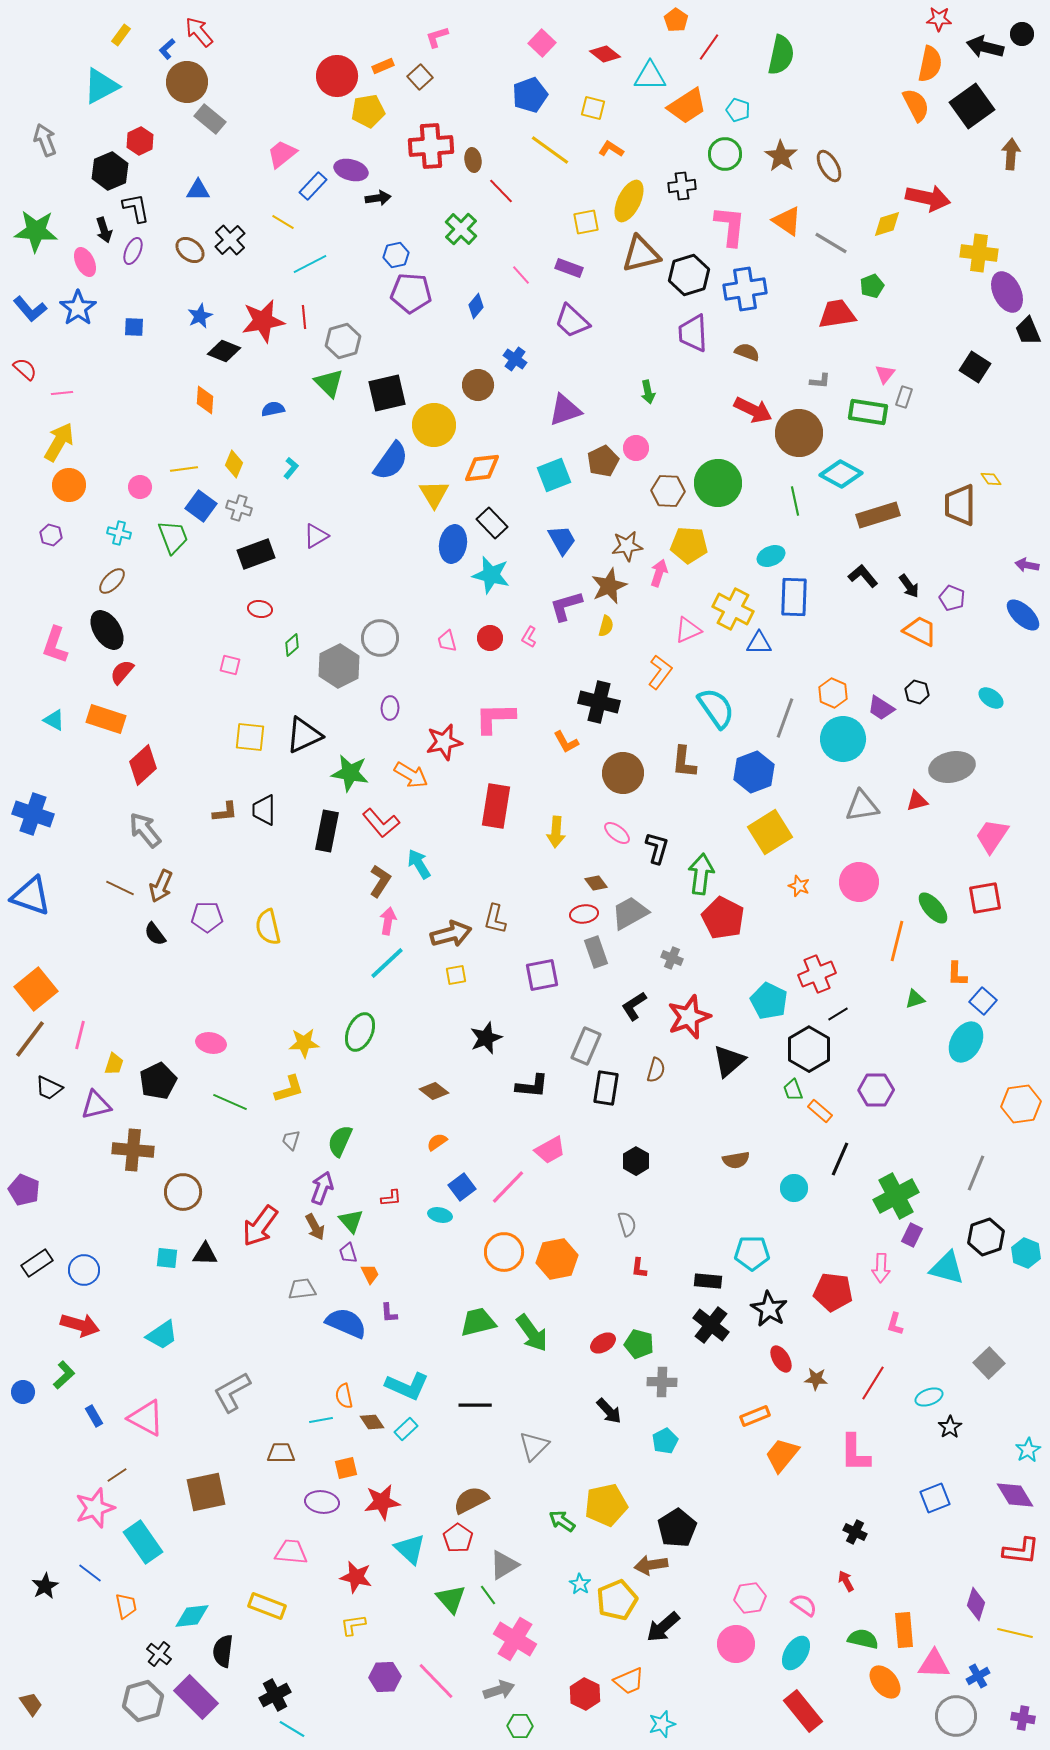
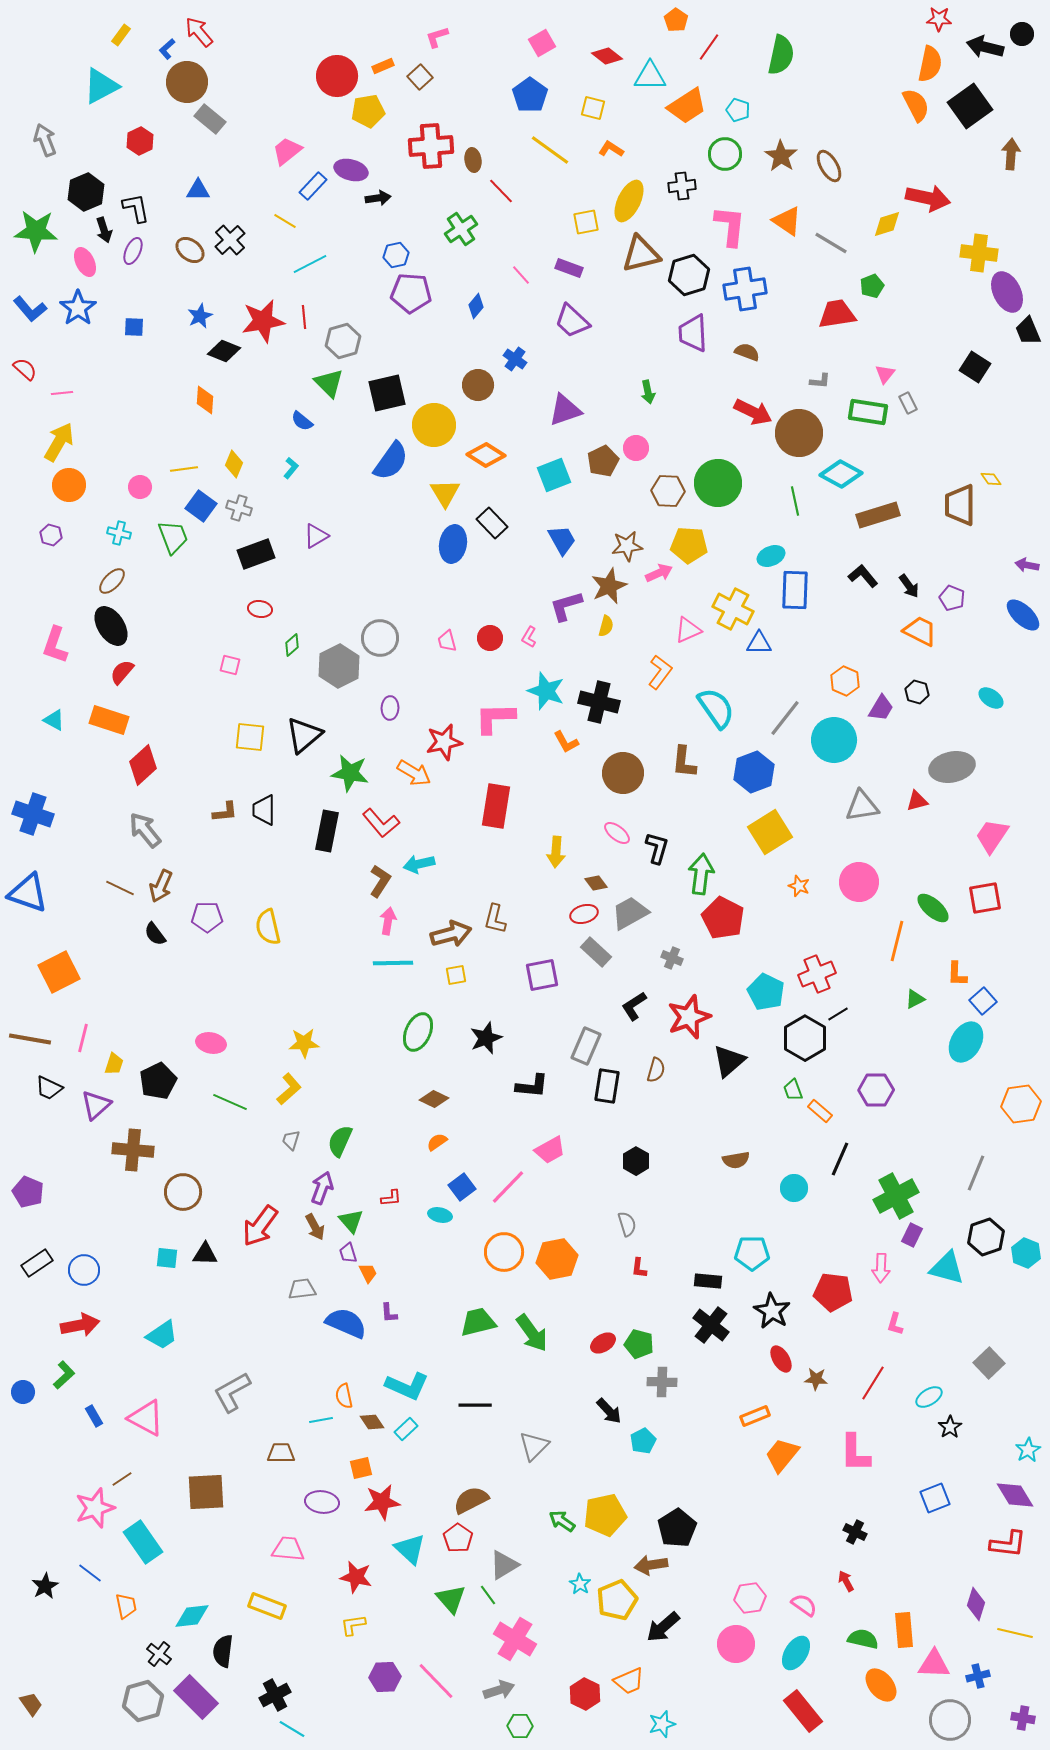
pink square at (542, 43): rotated 16 degrees clockwise
red diamond at (605, 54): moved 2 px right, 2 px down
blue pentagon at (530, 95): rotated 16 degrees counterclockwise
black square at (972, 106): moved 2 px left
pink trapezoid at (282, 154): moved 5 px right, 3 px up
black hexagon at (110, 171): moved 24 px left, 21 px down
yellow line at (283, 222): moved 2 px right, 1 px up
green cross at (461, 229): rotated 12 degrees clockwise
gray rectangle at (904, 397): moved 4 px right, 6 px down; rotated 45 degrees counterclockwise
blue semicircle at (273, 409): moved 29 px right, 12 px down; rotated 130 degrees counterclockwise
red arrow at (753, 410): moved 2 px down
orange diamond at (482, 468): moved 4 px right, 13 px up; rotated 39 degrees clockwise
yellow triangle at (434, 494): moved 11 px right, 1 px up
pink arrow at (659, 573): rotated 48 degrees clockwise
cyan star at (491, 575): moved 55 px right, 116 px down; rotated 6 degrees clockwise
blue rectangle at (794, 597): moved 1 px right, 7 px up
black ellipse at (107, 630): moved 4 px right, 4 px up
orange hexagon at (833, 693): moved 12 px right, 12 px up
purple trapezoid at (881, 708): rotated 92 degrees counterclockwise
gray line at (785, 718): rotated 18 degrees clockwise
orange rectangle at (106, 719): moved 3 px right, 1 px down
black triangle at (304, 735): rotated 15 degrees counterclockwise
cyan circle at (843, 739): moved 9 px left, 1 px down
orange arrow at (411, 775): moved 3 px right, 2 px up
yellow arrow at (556, 832): moved 20 px down
cyan arrow at (419, 864): rotated 72 degrees counterclockwise
blue triangle at (31, 896): moved 3 px left, 3 px up
green ellipse at (933, 908): rotated 8 degrees counterclockwise
red ellipse at (584, 914): rotated 8 degrees counterclockwise
gray rectangle at (596, 952): rotated 28 degrees counterclockwise
cyan line at (387, 963): moved 6 px right; rotated 42 degrees clockwise
orange square at (36, 989): moved 23 px right, 17 px up; rotated 12 degrees clockwise
green triangle at (915, 999): rotated 10 degrees counterclockwise
cyan pentagon at (769, 1001): moved 3 px left, 9 px up
blue square at (983, 1001): rotated 8 degrees clockwise
green ellipse at (360, 1032): moved 58 px right
pink line at (80, 1035): moved 3 px right, 3 px down
brown line at (30, 1039): rotated 63 degrees clockwise
black hexagon at (809, 1049): moved 4 px left, 11 px up
black rectangle at (606, 1088): moved 1 px right, 2 px up
yellow L-shape at (289, 1089): rotated 24 degrees counterclockwise
brown diamond at (434, 1091): moved 8 px down; rotated 12 degrees counterclockwise
purple triangle at (96, 1105): rotated 28 degrees counterclockwise
purple pentagon at (24, 1190): moved 4 px right, 2 px down
orange trapezoid at (370, 1274): moved 2 px left, 1 px up
black star at (769, 1309): moved 3 px right, 2 px down
red arrow at (80, 1325): rotated 27 degrees counterclockwise
cyan ellipse at (929, 1397): rotated 12 degrees counterclockwise
cyan pentagon at (665, 1441): moved 22 px left
orange square at (346, 1468): moved 15 px right
brown line at (117, 1475): moved 5 px right, 4 px down
brown square at (206, 1492): rotated 9 degrees clockwise
yellow pentagon at (606, 1505): moved 1 px left, 10 px down
red L-shape at (1021, 1551): moved 13 px left, 7 px up
pink trapezoid at (291, 1552): moved 3 px left, 3 px up
blue cross at (978, 1676): rotated 15 degrees clockwise
orange ellipse at (885, 1682): moved 4 px left, 3 px down
gray circle at (956, 1716): moved 6 px left, 4 px down
